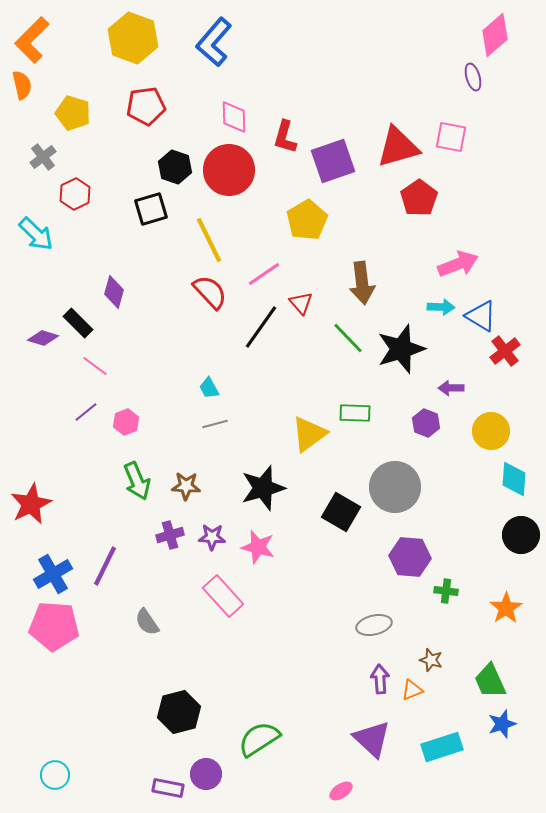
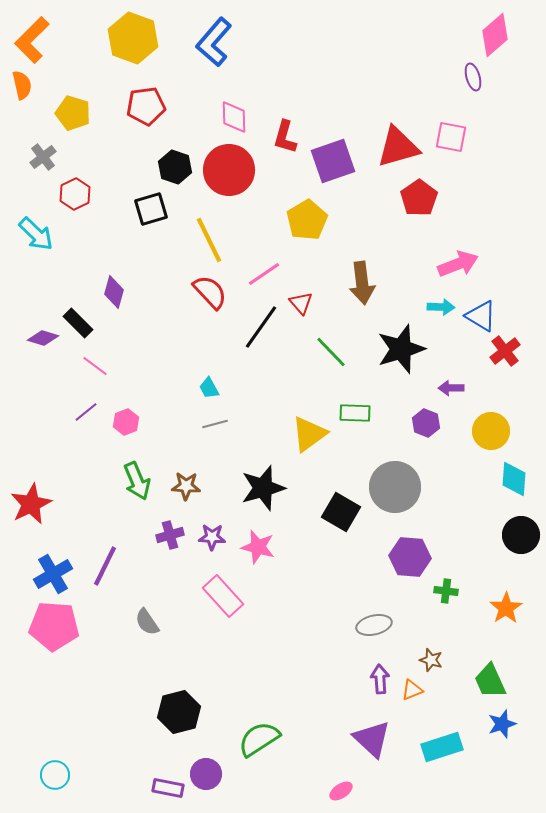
green line at (348, 338): moved 17 px left, 14 px down
